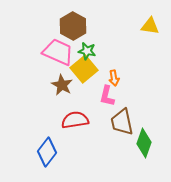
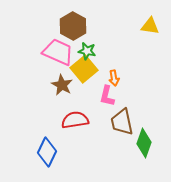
blue diamond: rotated 12 degrees counterclockwise
